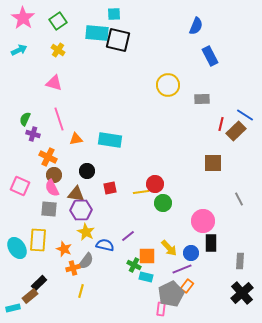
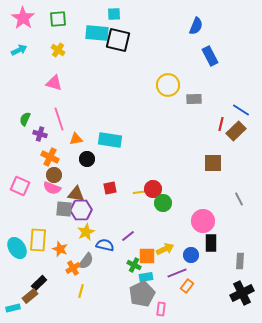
green square at (58, 21): moved 2 px up; rotated 30 degrees clockwise
gray rectangle at (202, 99): moved 8 px left
blue line at (245, 115): moved 4 px left, 5 px up
purple cross at (33, 134): moved 7 px right
orange cross at (48, 157): moved 2 px right
black circle at (87, 171): moved 12 px up
red circle at (155, 184): moved 2 px left, 5 px down
pink semicircle at (52, 188): rotated 42 degrees counterclockwise
gray square at (49, 209): moved 15 px right
yellow star at (86, 232): rotated 18 degrees clockwise
yellow arrow at (169, 248): moved 4 px left, 1 px down; rotated 72 degrees counterclockwise
orange star at (64, 249): moved 4 px left
blue circle at (191, 253): moved 2 px down
orange cross at (73, 268): rotated 16 degrees counterclockwise
purple line at (182, 269): moved 5 px left, 4 px down
cyan rectangle at (146, 277): rotated 24 degrees counterclockwise
black cross at (242, 293): rotated 15 degrees clockwise
gray pentagon at (171, 294): moved 29 px left
